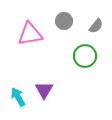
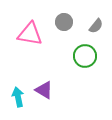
gray circle: moved 1 px down
pink triangle: rotated 20 degrees clockwise
purple triangle: rotated 30 degrees counterclockwise
cyan arrow: rotated 18 degrees clockwise
